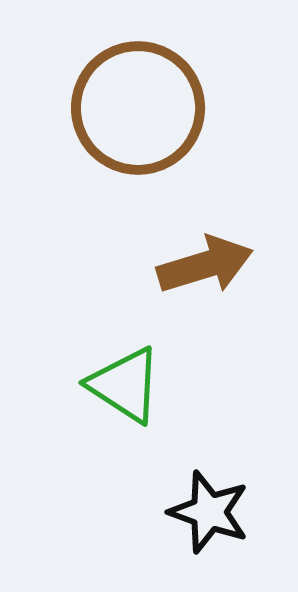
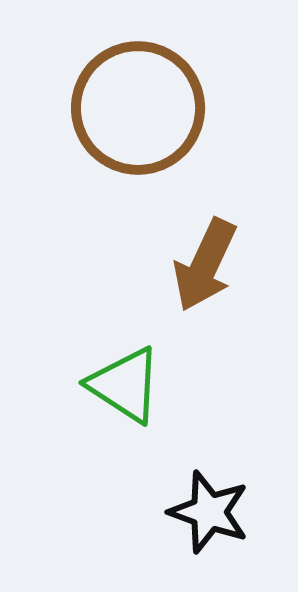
brown arrow: rotated 132 degrees clockwise
